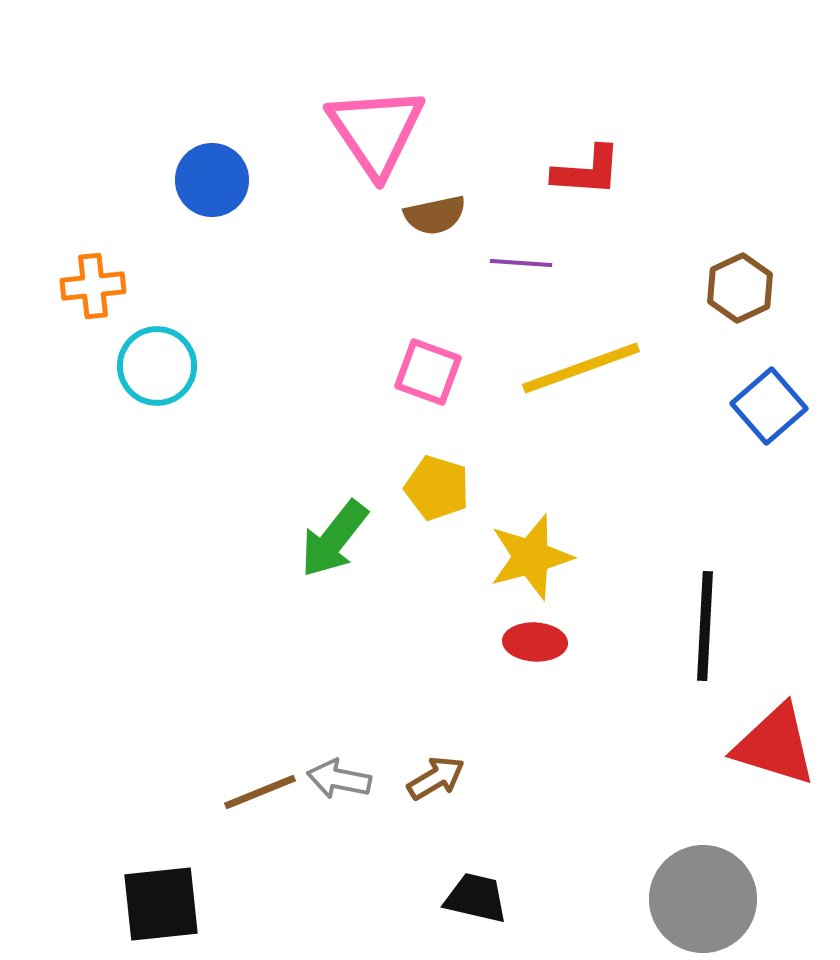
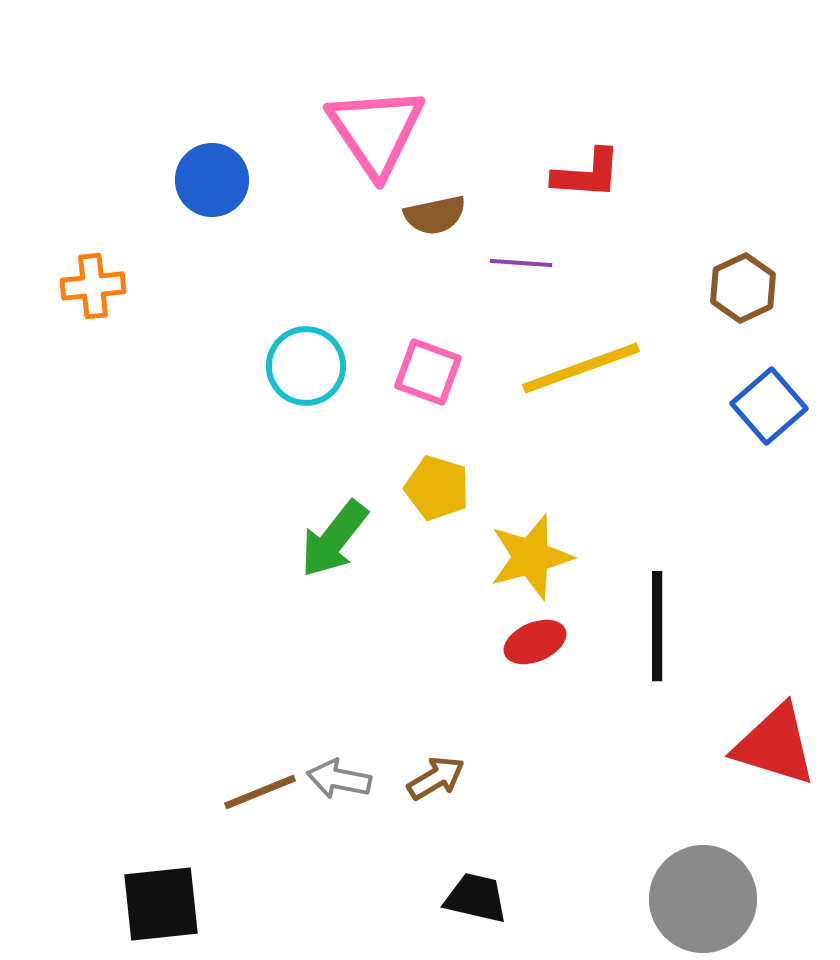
red L-shape: moved 3 px down
brown hexagon: moved 3 px right
cyan circle: moved 149 px right
black line: moved 48 px left; rotated 3 degrees counterclockwise
red ellipse: rotated 26 degrees counterclockwise
